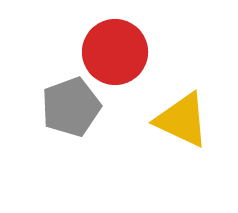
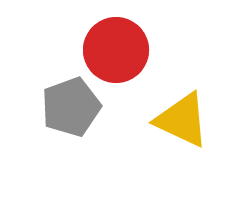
red circle: moved 1 px right, 2 px up
